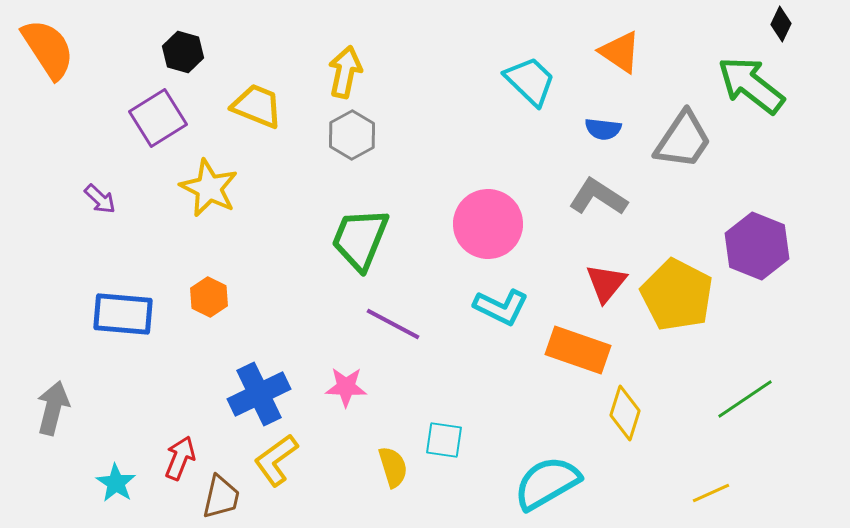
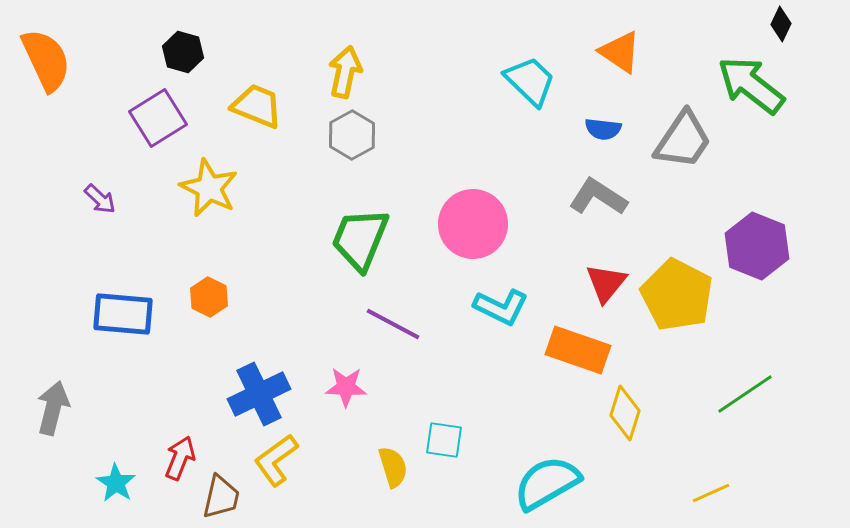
orange semicircle: moved 2 px left, 11 px down; rotated 8 degrees clockwise
pink circle: moved 15 px left
green line: moved 5 px up
